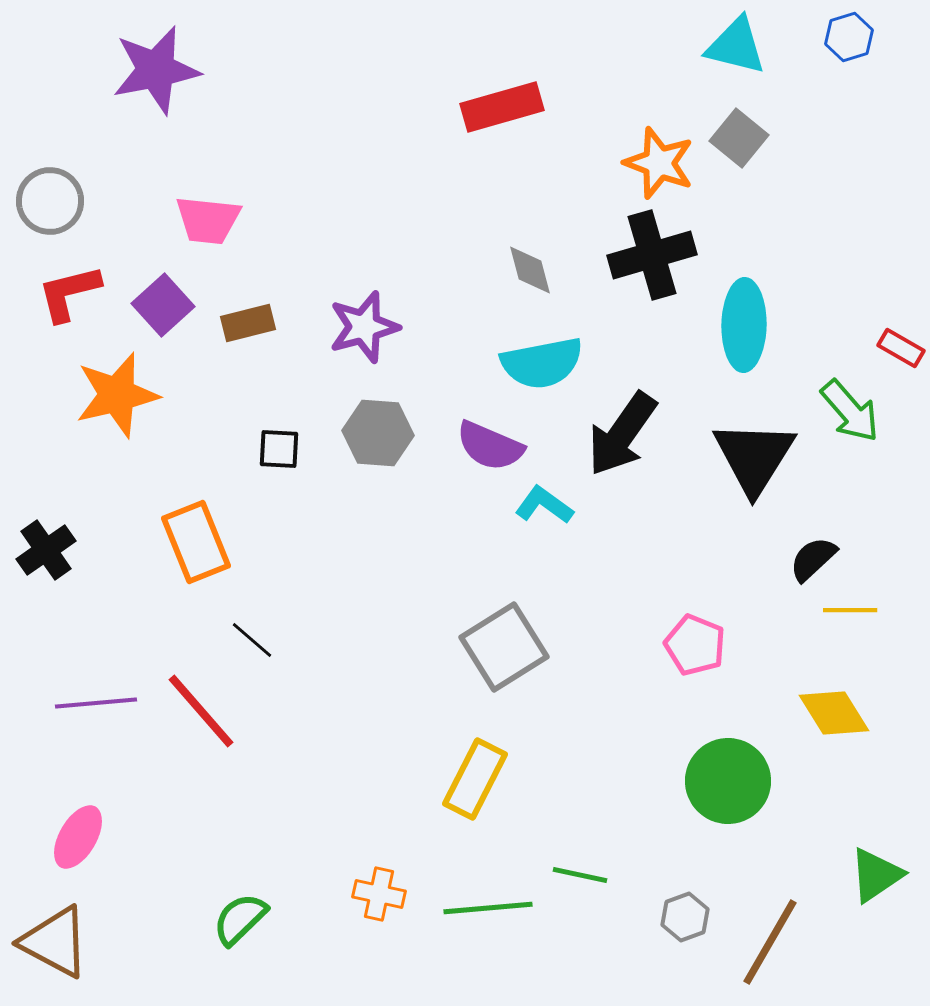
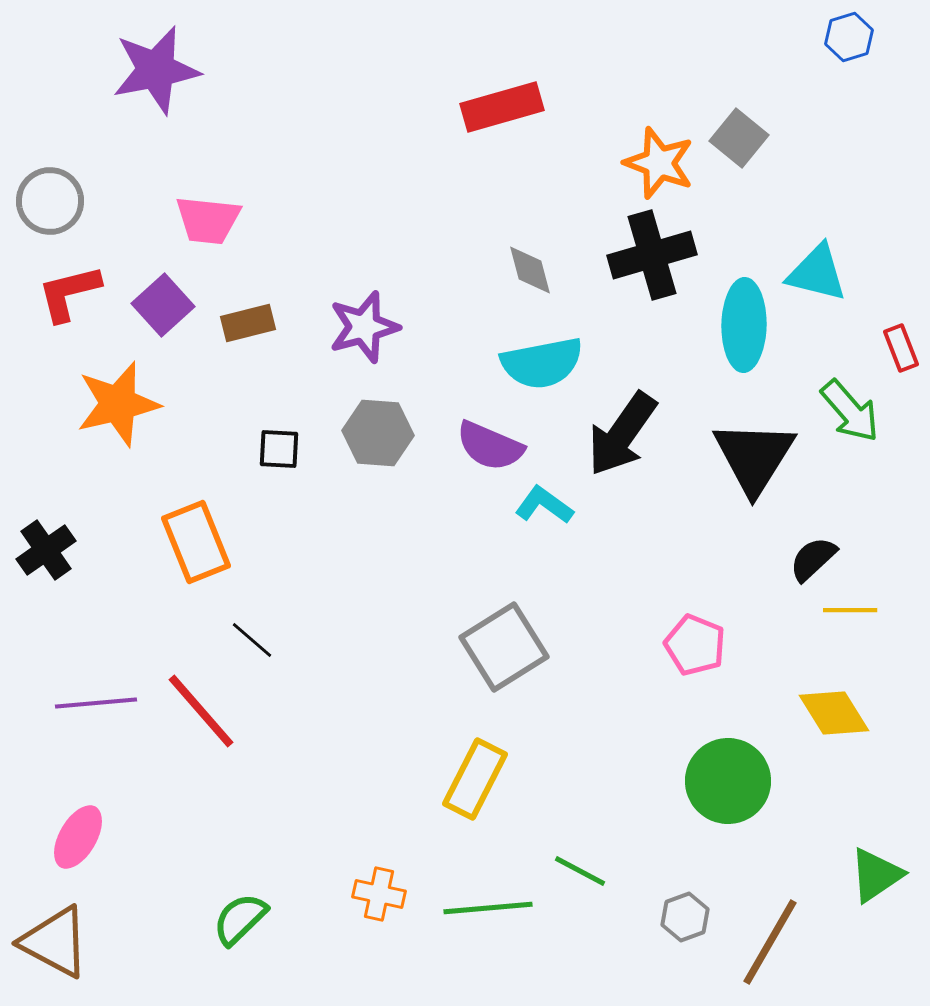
cyan triangle at (736, 46): moved 81 px right, 227 px down
red rectangle at (901, 348): rotated 39 degrees clockwise
orange star at (117, 395): moved 1 px right, 9 px down
green line at (580, 875): moved 4 px up; rotated 16 degrees clockwise
